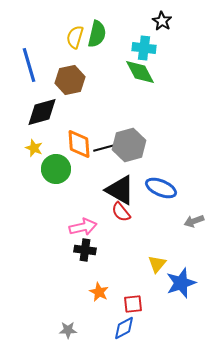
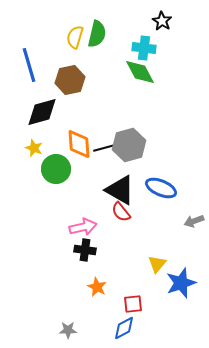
orange star: moved 2 px left, 5 px up
